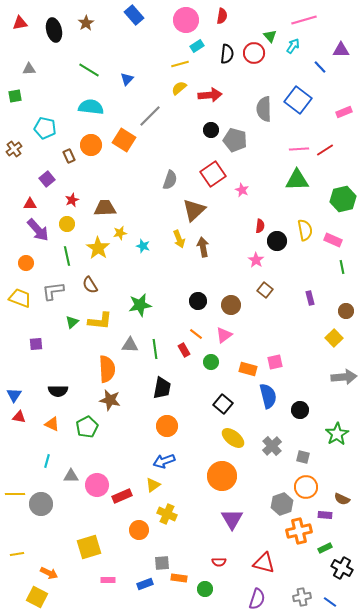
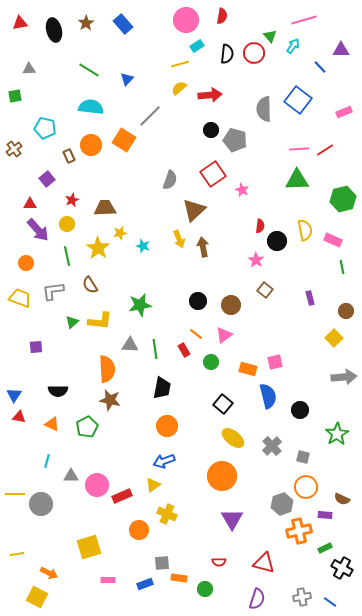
blue rectangle at (134, 15): moved 11 px left, 9 px down
purple square at (36, 344): moved 3 px down
